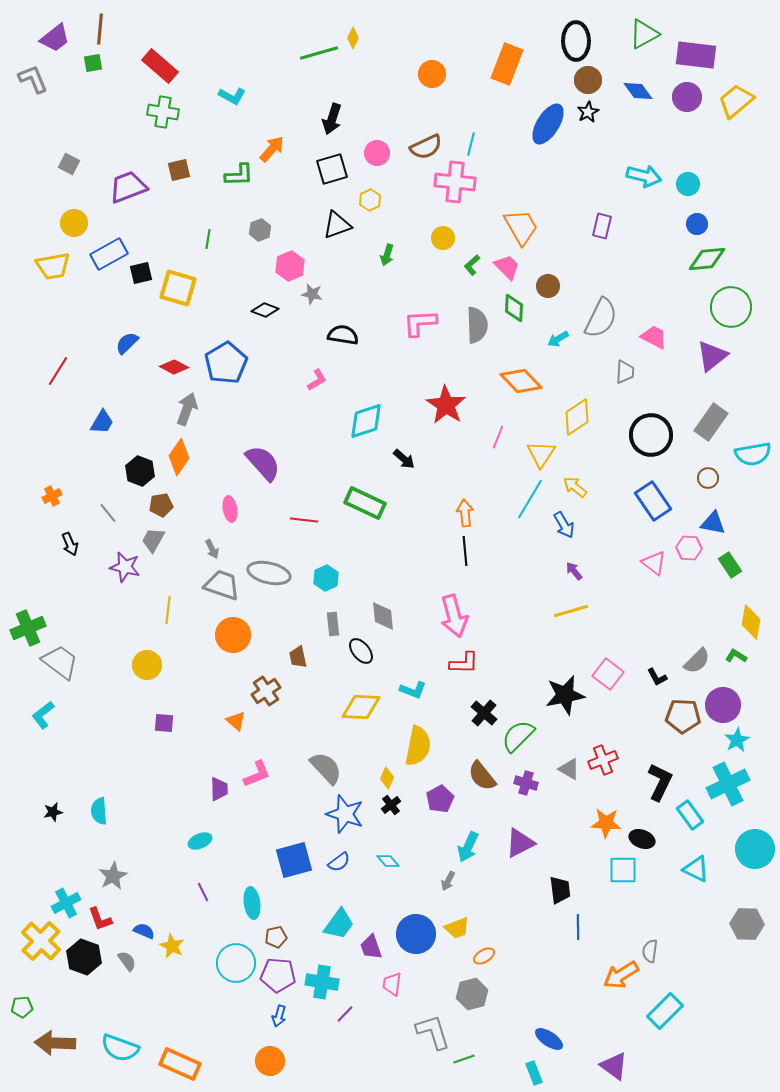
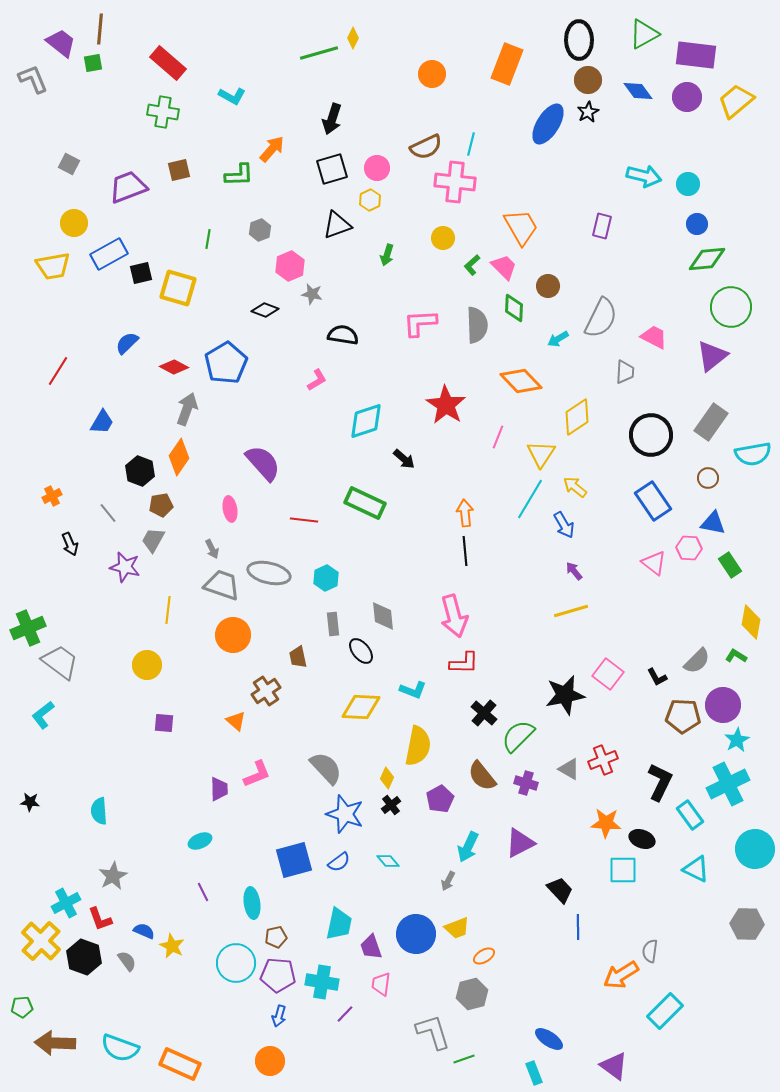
purple trapezoid at (55, 38): moved 6 px right, 5 px down; rotated 104 degrees counterclockwise
black ellipse at (576, 41): moved 3 px right, 1 px up
red rectangle at (160, 66): moved 8 px right, 3 px up
pink circle at (377, 153): moved 15 px down
pink trapezoid at (507, 267): moved 3 px left
black star at (53, 812): moved 23 px left, 10 px up; rotated 18 degrees clockwise
black trapezoid at (560, 890): rotated 36 degrees counterclockwise
cyan trapezoid at (339, 924): rotated 24 degrees counterclockwise
pink trapezoid at (392, 984): moved 11 px left
